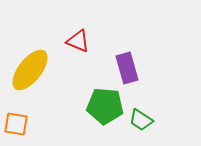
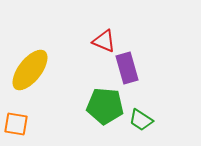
red triangle: moved 26 px right
